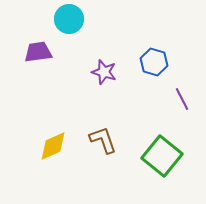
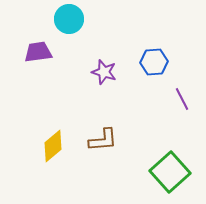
blue hexagon: rotated 20 degrees counterclockwise
brown L-shape: rotated 104 degrees clockwise
yellow diamond: rotated 16 degrees counterclockwise
green square: moved 8 px right, 16 px down; rotated 9 degrees clockwise
